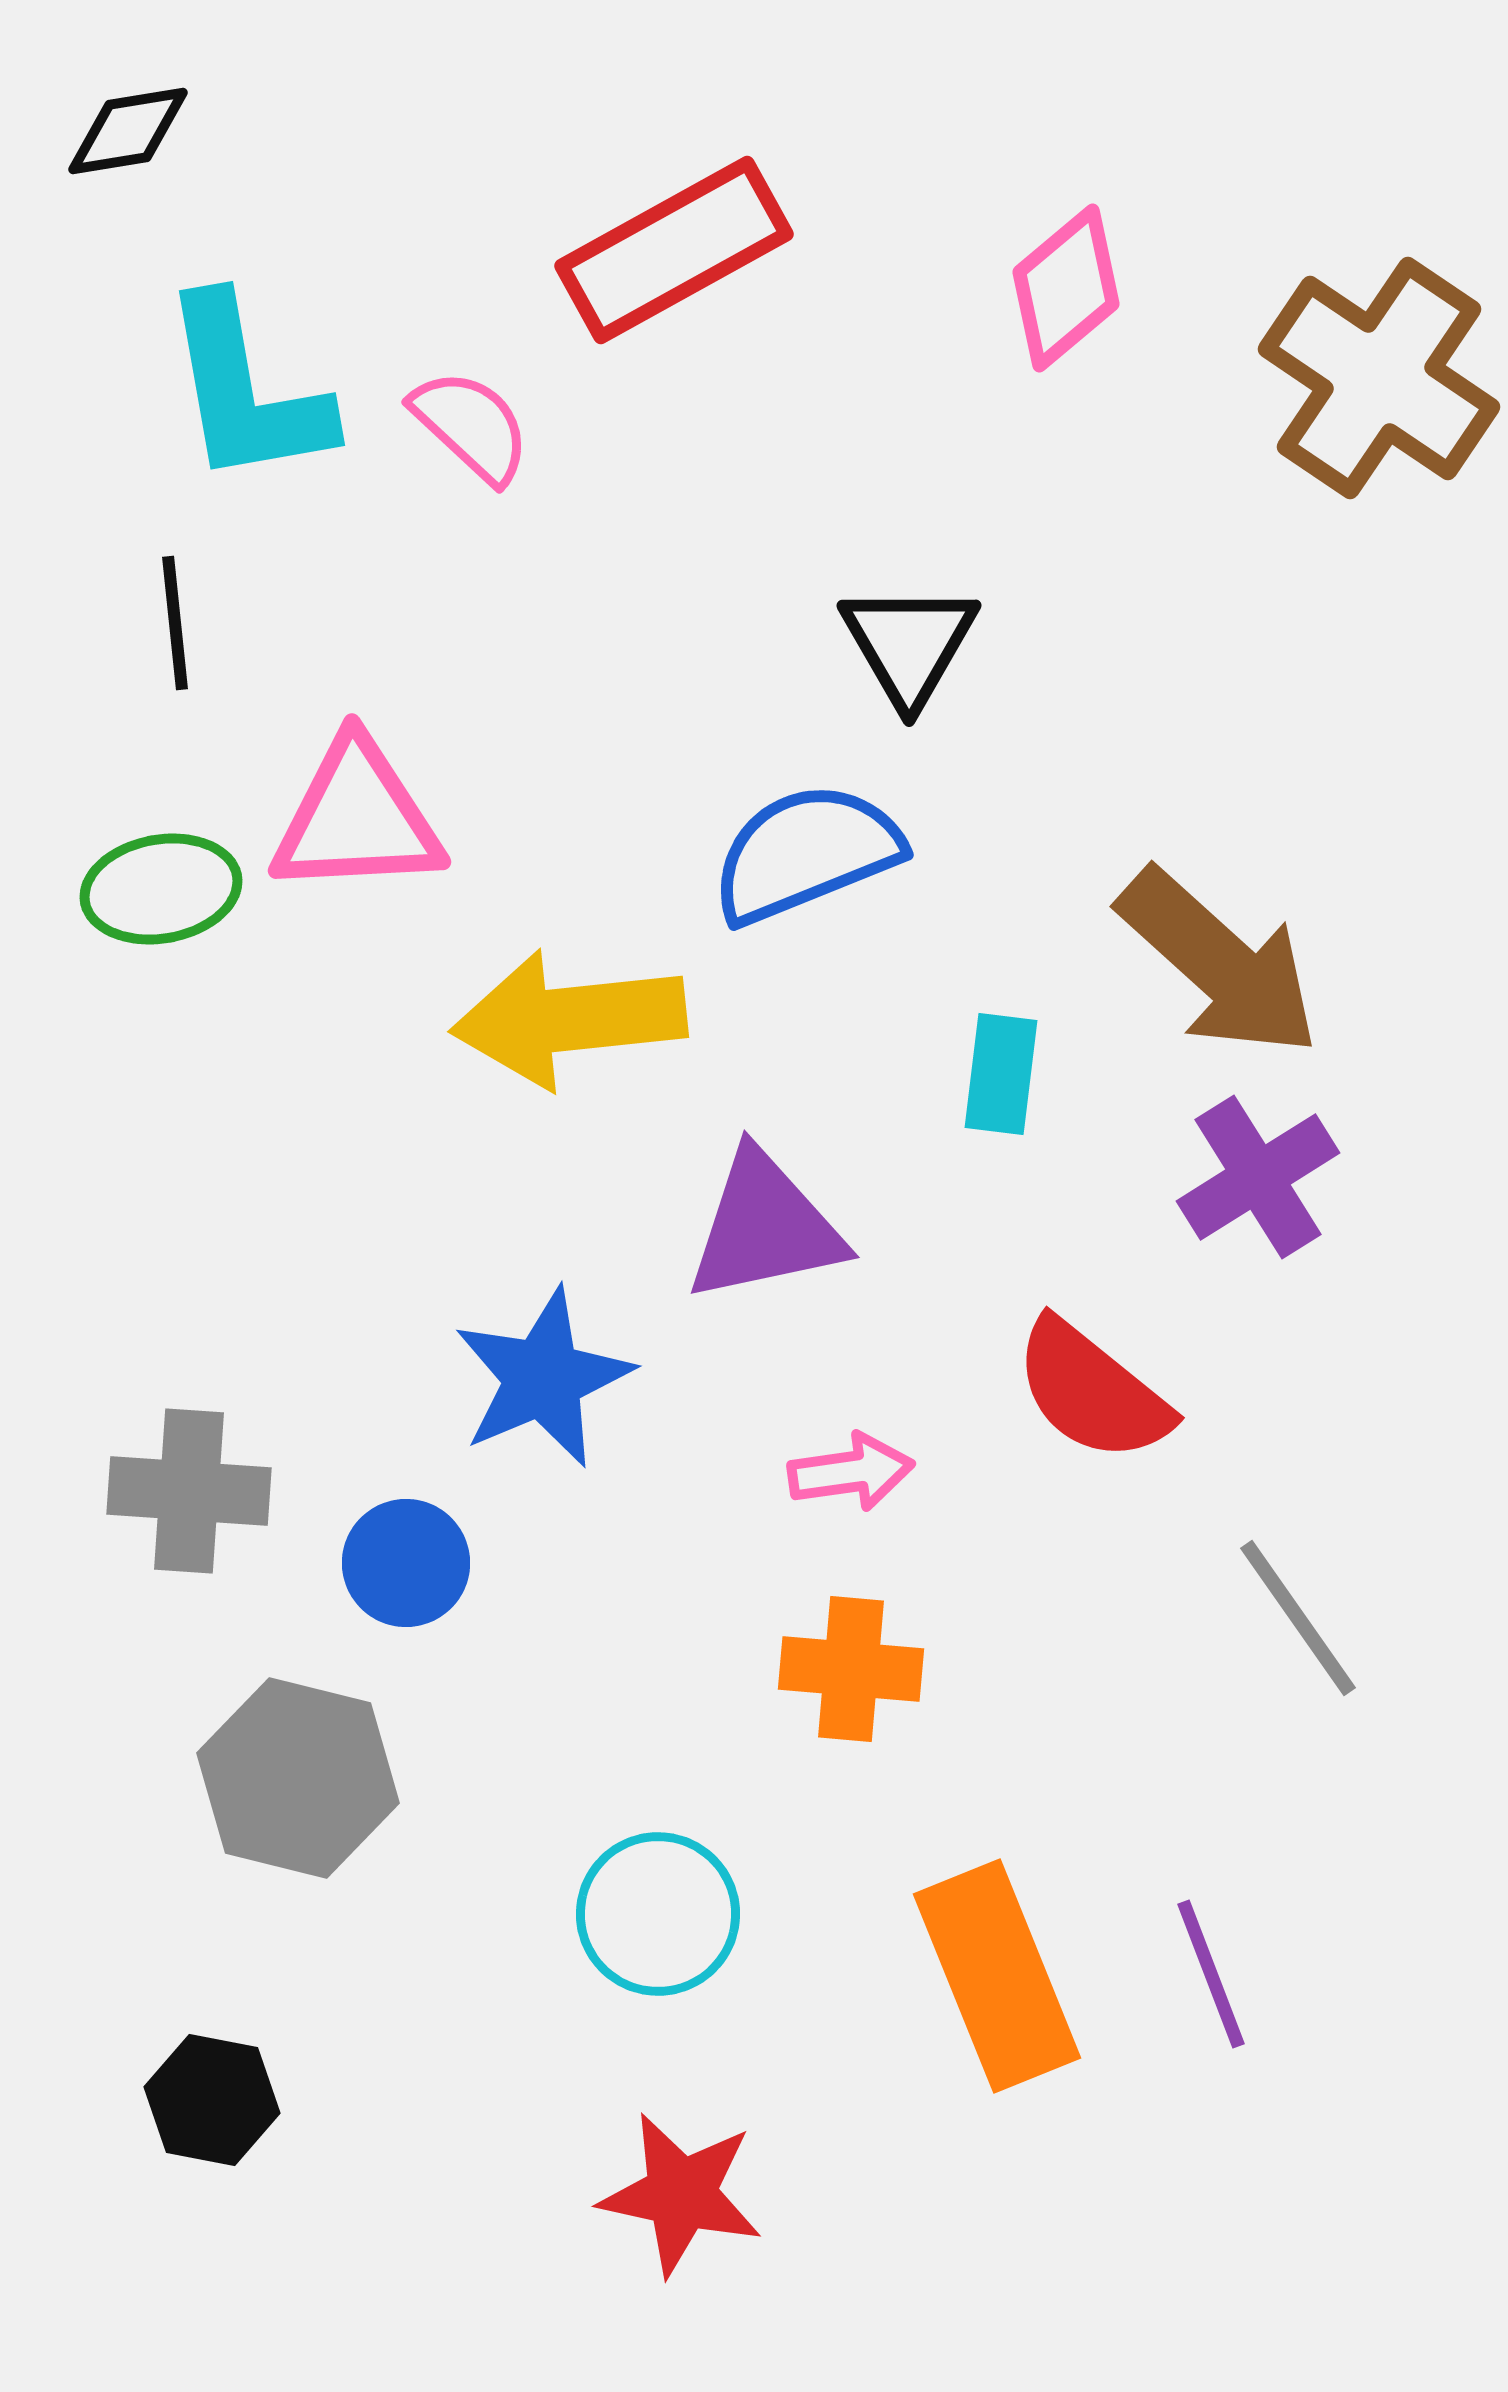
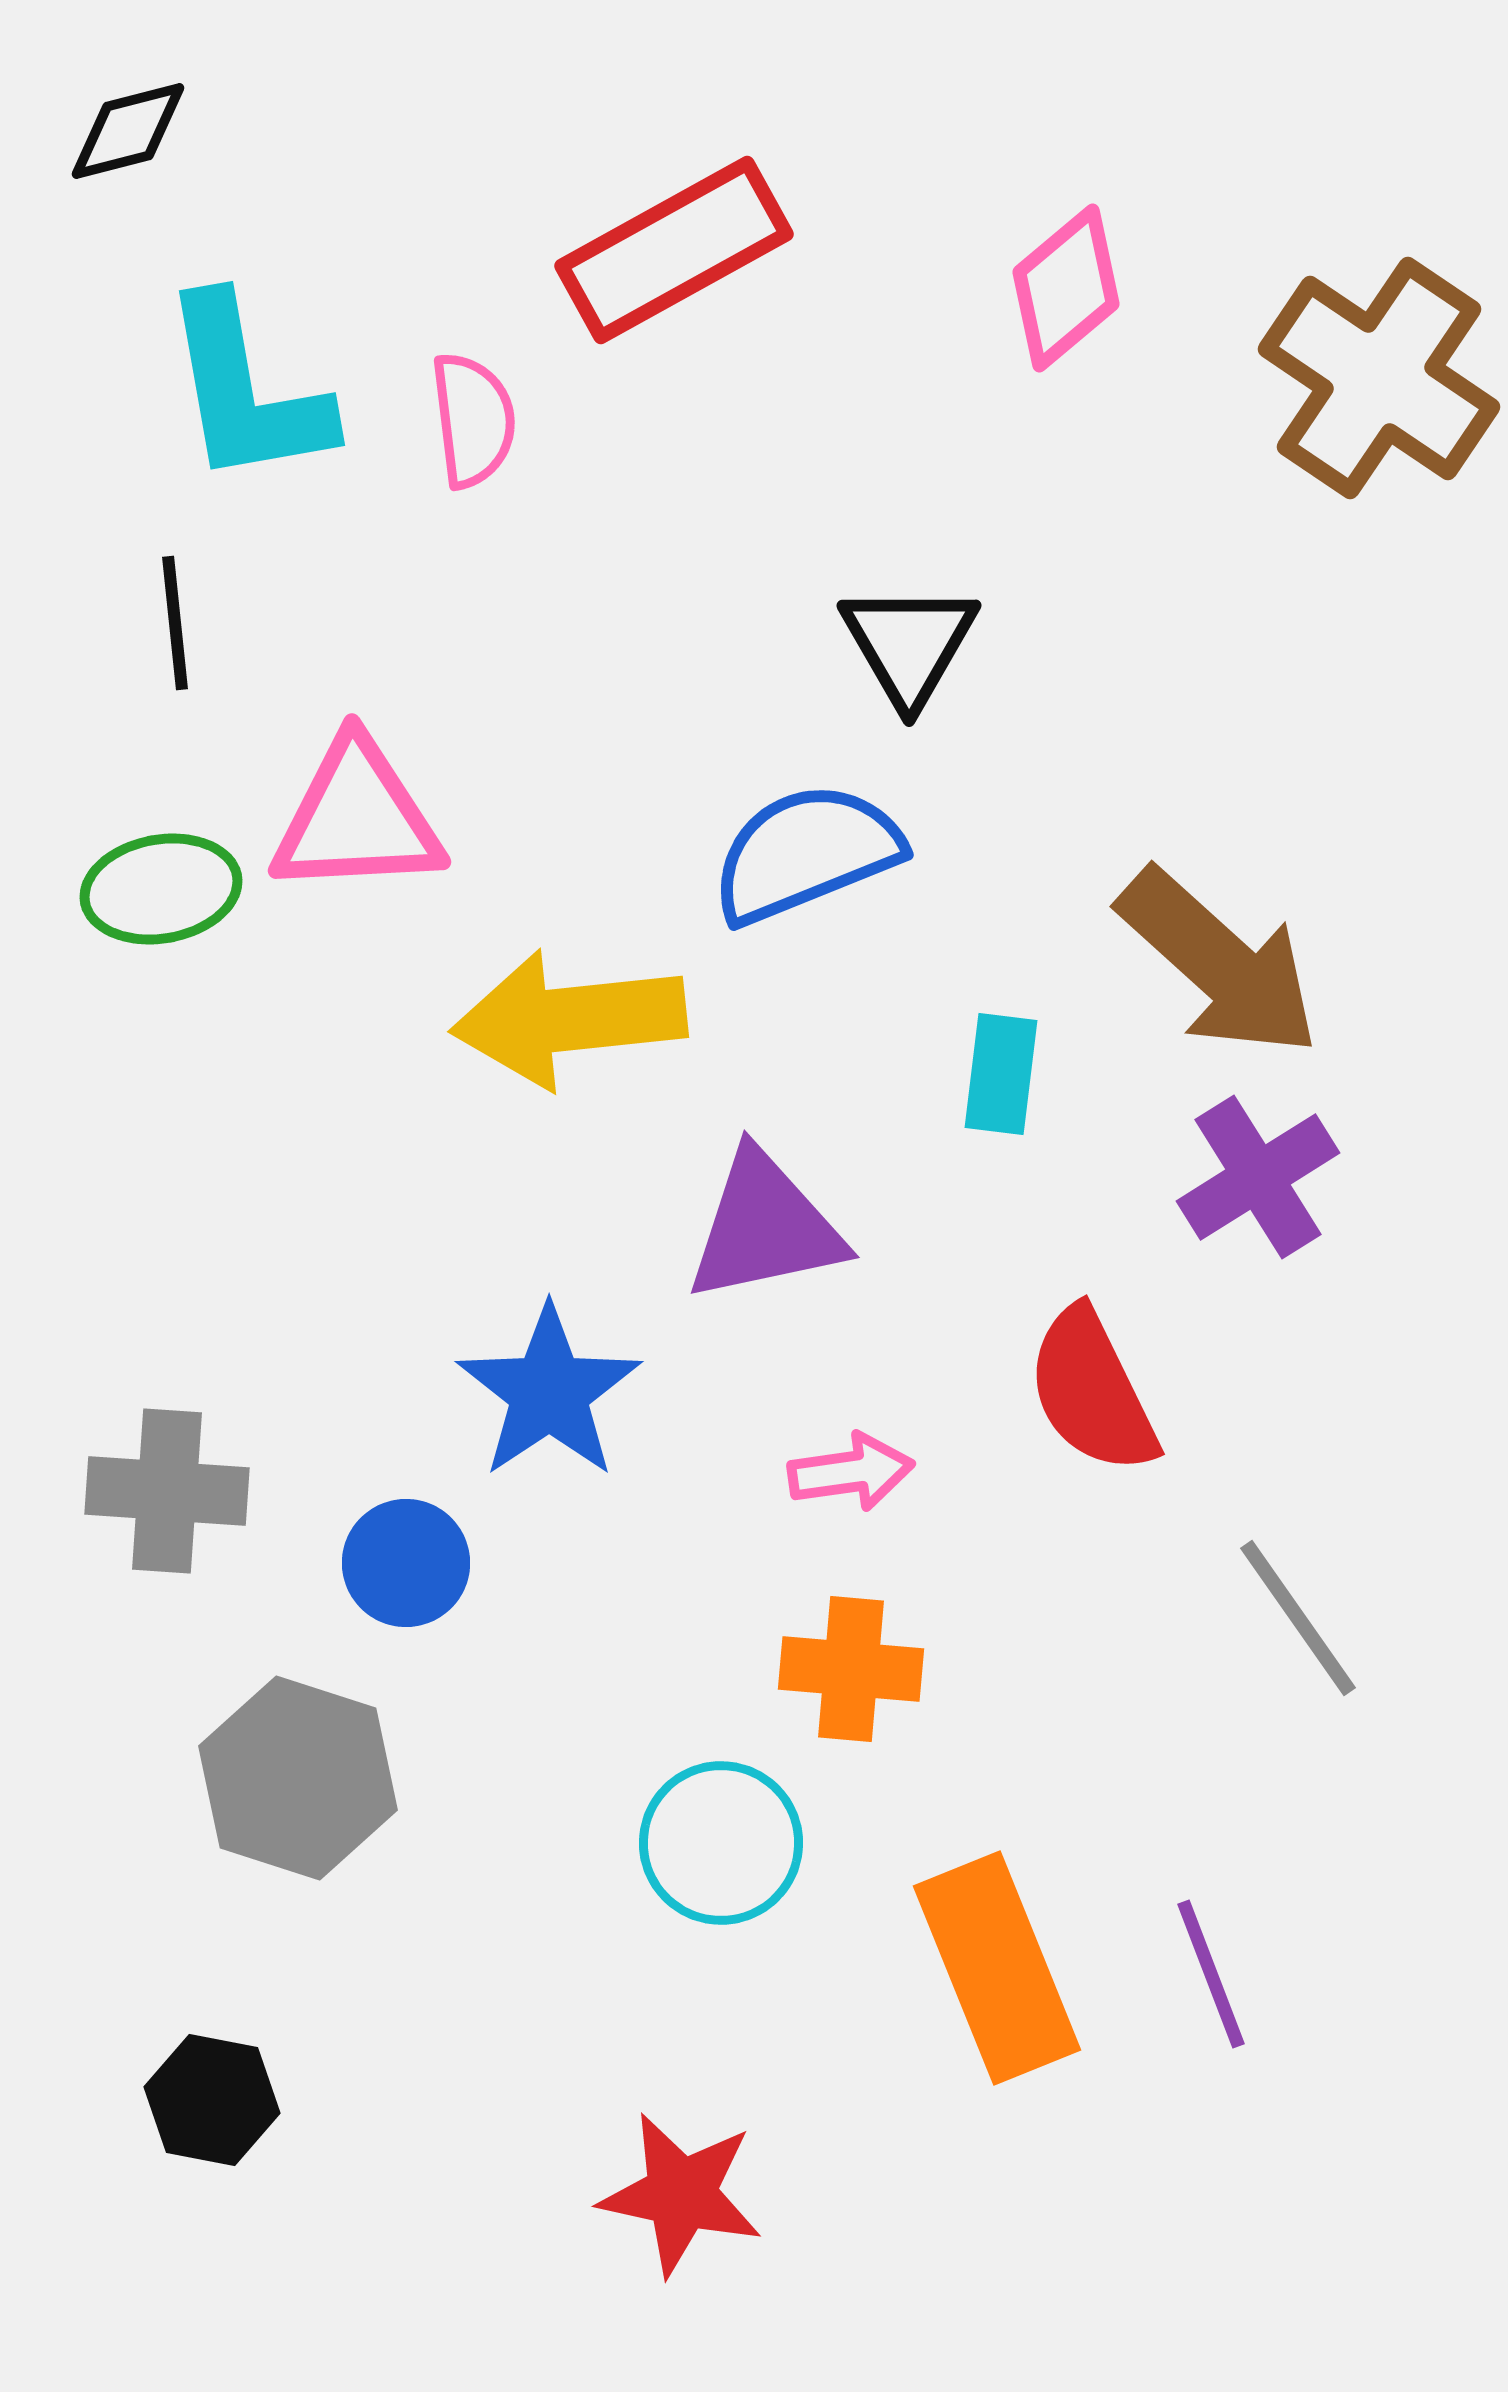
black diamond: rotated 5 degrees counterclockwise
pink semicircle: moved 2 px right, 6 px up; rotated 40 degrees clockwise
blue star: moved 6 px right, 14 px down; rotated 11 degrees counterclockwise
red semicircle: rotated 25 degrees clockwise
gray cross: moved 22 px left
gray hexagon: rotated 4 degrees clockwise
cyan circle: moved 63 px right, 71 px up
orange rectangle: moved 8 px up
